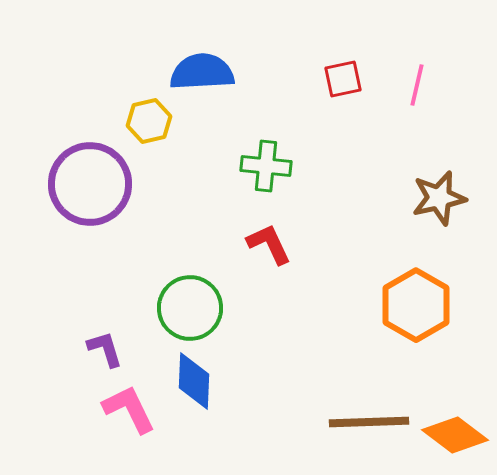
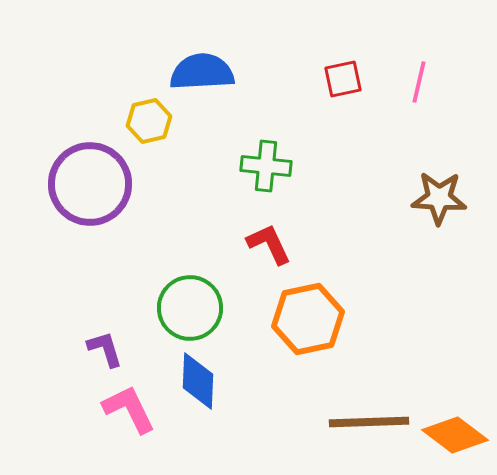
pink line: moved 2 px right, 3 px up
brown star: rotated 16 degrees clockwise
orange hexagon: moved 108 px left, 14 px down; rotated 18 degrees clockwise
blue diamond: moved 4 px right
